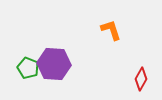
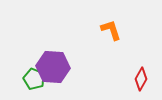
purple hexagon: moved 1 px left, 3 px down
green pentagon: moved 6 px right, 11 px down
